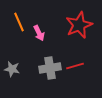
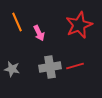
orange line: moved 2 px left
gray cross: moved 1 px up
